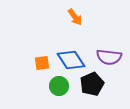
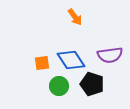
purple semicircle: moved 1 px right, 2 px up; rotated 15 degrees counterclockwise
black pentagon: rotated 30 degrees counterclockwise
